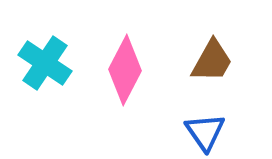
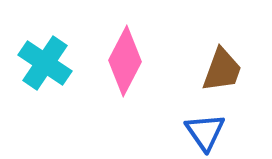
brown trapezoid: moved 10 px right, 9 px down; rotated 9 degrees counterclockwise
pink diamond: moved 9 px up
